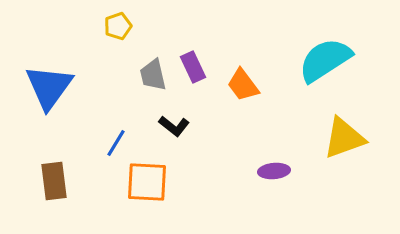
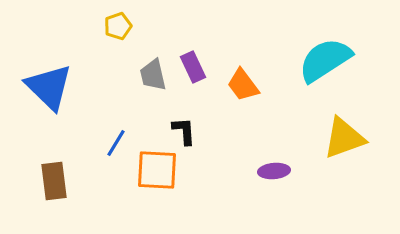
blue triangle: rotated 22 degrees counterclockwise
black L-shape: moved 10 px right, 5 px down; rotated 132 degrees counterclockwise
orange square: moved 10 px right, 12 px up
